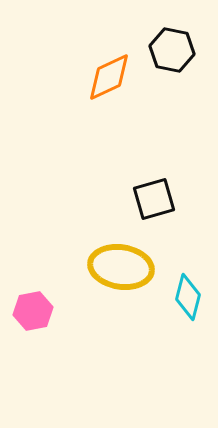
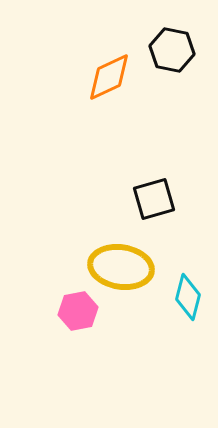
pink hexagon: moved 45 px right
